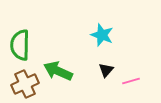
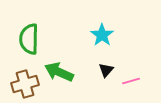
cyan star: rotated 15 degrees clockwise
green semicircle: moved 9 px right, 6 px up
green arrow: moved 1 px right, 1 px down
brown cross: rotated 8 degrees clockwise
